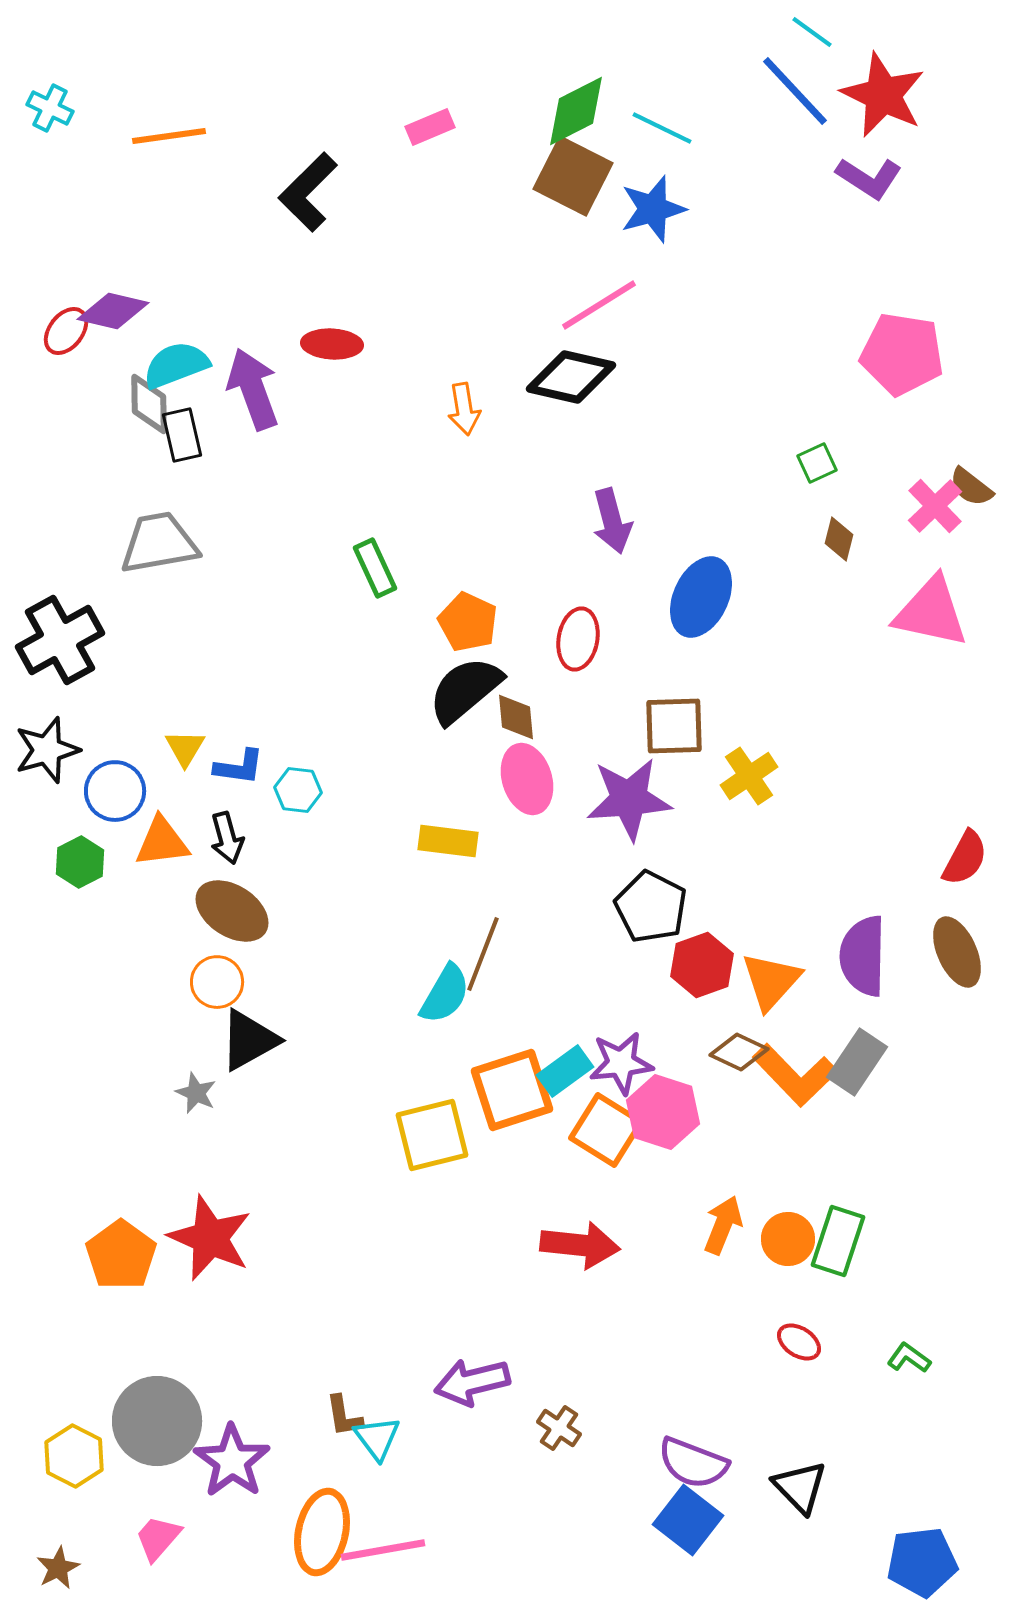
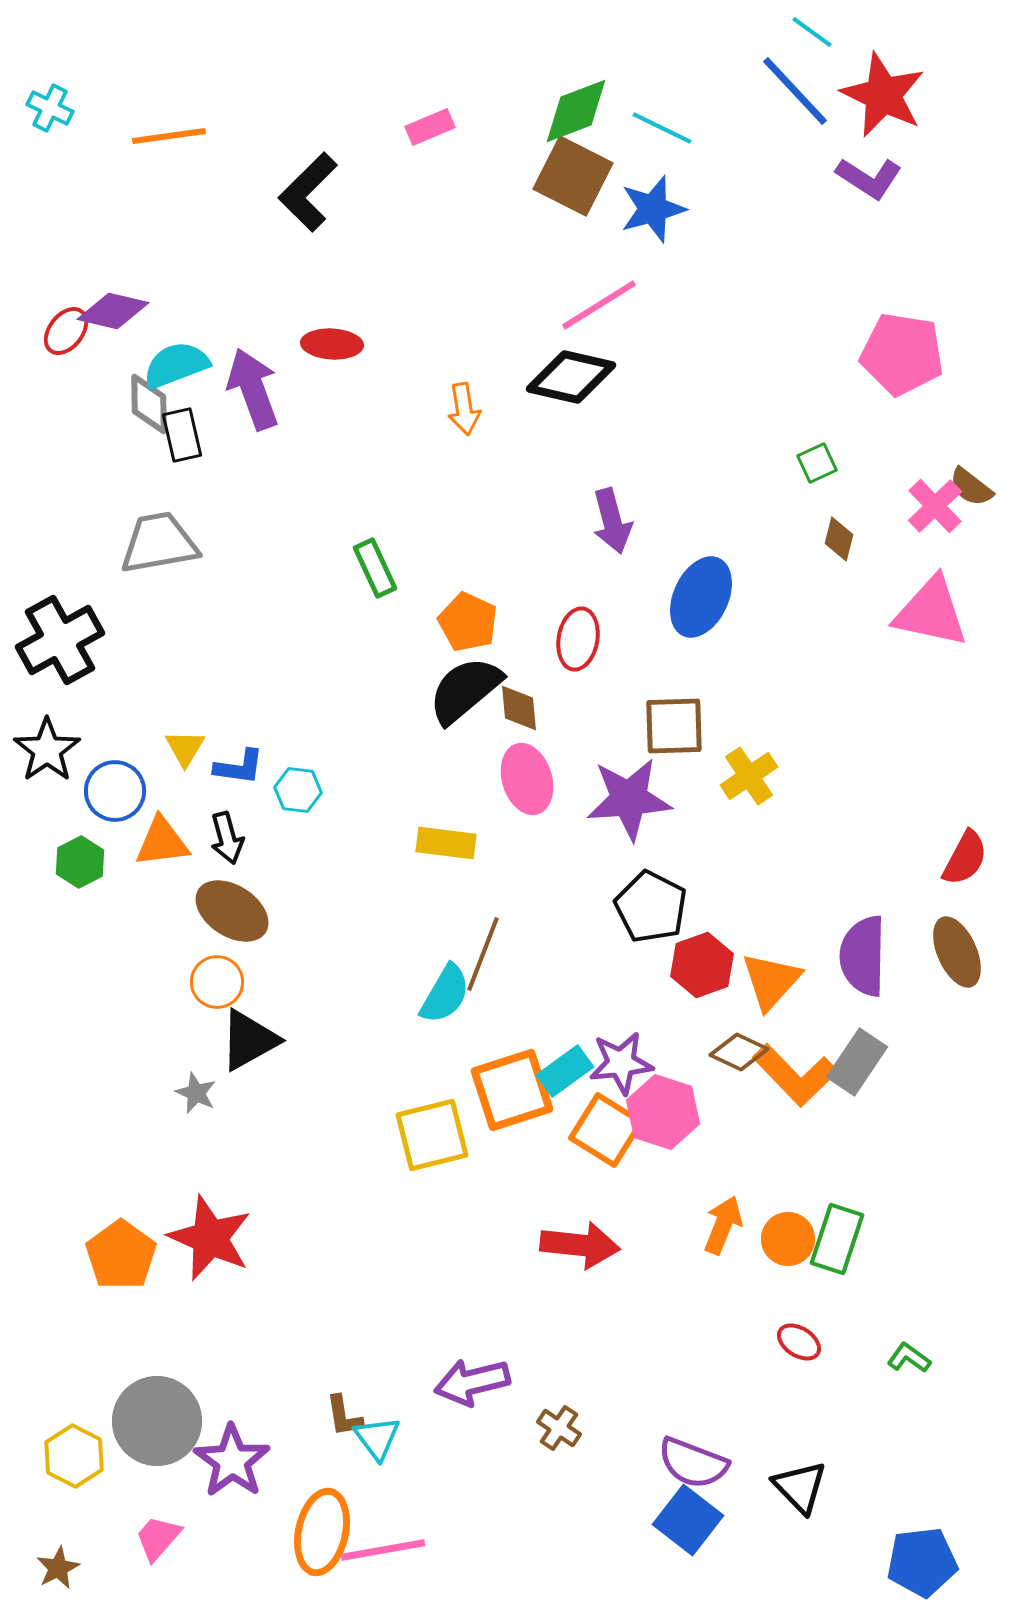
green diamond at (576, 111): rotated 6 degrees clockwise
brown diamond at (516, 717): moved 3 px right, 9 px up
black star at (47, 750): rotated 18 degrees counterclockwise
yellow rectangle at (448, 841): moved 2 px left, 2 px down
green rectangle at (838, 1241): moved 1 px left, 2 px up
